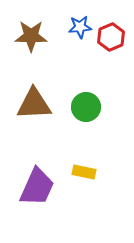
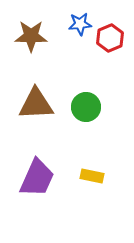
blue star: moved 3 px up
red hexagon: moved 1 px left, 1 px down
brown triangle: moved 2 px right
yellow rectangle: moved 8 px right, 4 px down
purple trapezoid: moved 9 px up
